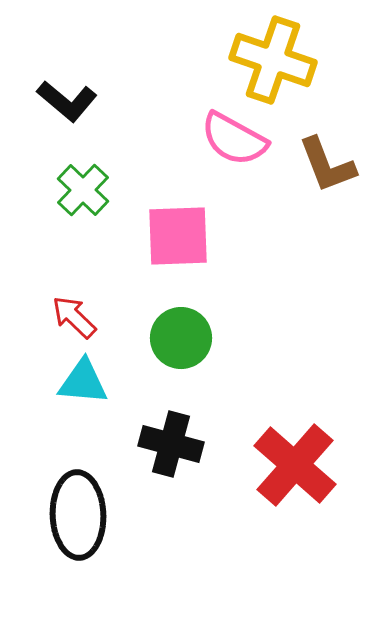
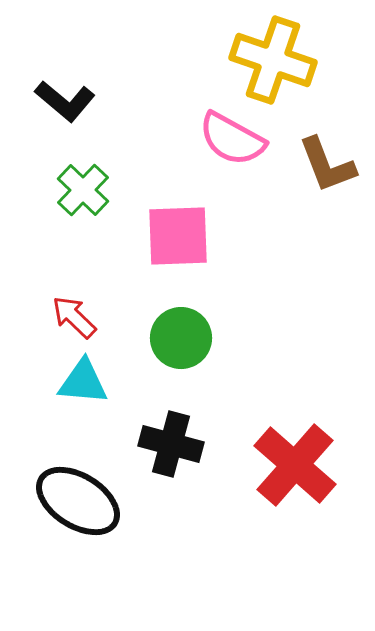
black L-shape: moved 2 px left
pink semicircle: moved 2 px left
black ellipse: moved 14 px up; rotated 56 degrees counterclockwise
